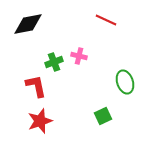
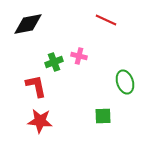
green square: rotated 24 degrees clockwise
red star: rotated 25 degrees clockwise
